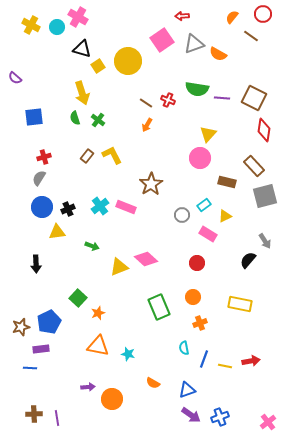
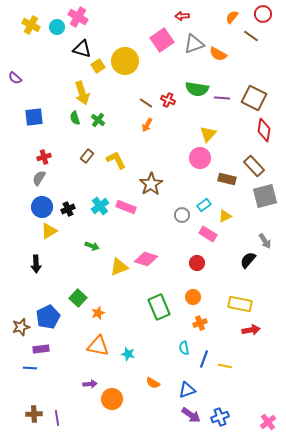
yellow circle at (128, 61): moved 3 px left
yellow L-shape at (112, 155): moved 4 px right, 5 px down
brown rectangle at (227, 182): moved 3 px up
yellow triangle at (57, 232): moved 8 px left, 1 px up; rotated 24 degrees counterclockwise
pink diamond at (146, 259): rotated 25 degrees counterclockwise
blue pentagon at (49, 322): moved 1 px left, 5 px up
red arrow at (251, 361): moved 31 px up
purple arrow at (88, 387): moved 2 px right, 3 px up
